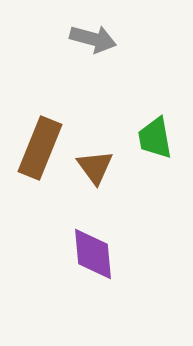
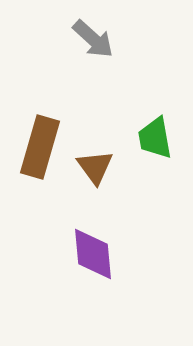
gray arrow: rotated 27 degrees clockwise
brown rectangle: moved 1 px up; rotated 6 degrees counterclockwise
